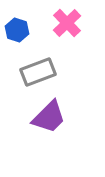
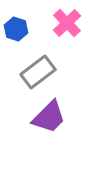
blue hexagon: moved 1 px left, 1 px up
gray rectangle: rotated 16 degrees counterclockwise
